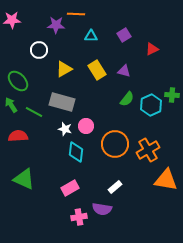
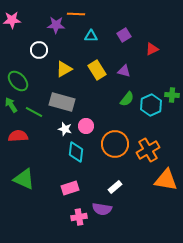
pink rectangle: rotated 12 degrees clockwise
